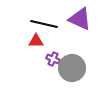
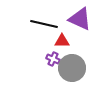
red triangle: moved 26 px right
